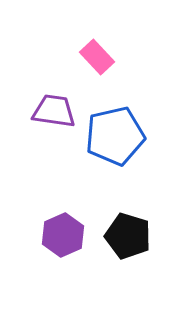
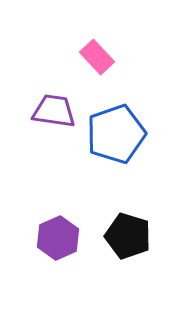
blue pentagon: moved 1 px right, 2 px up; rotated 6 degrees counterclockwise
purple hexagon: moved 5 px left, 3 px down
